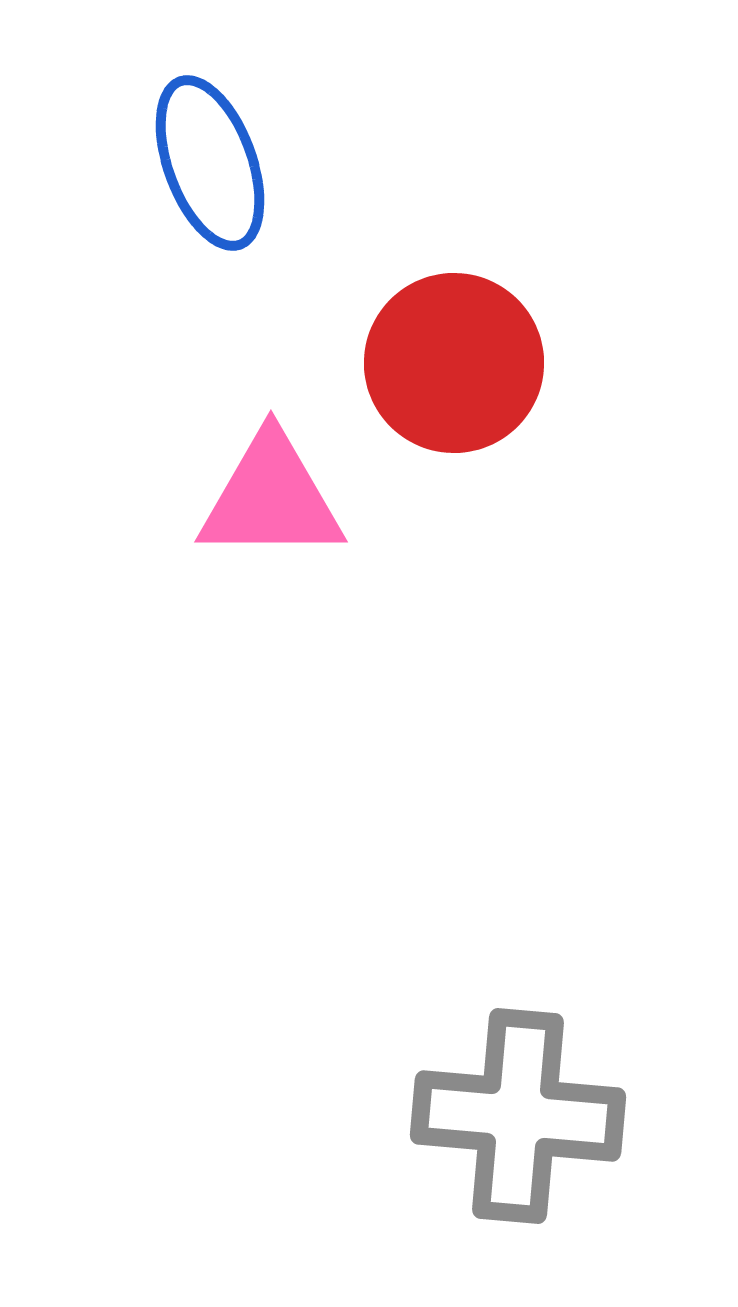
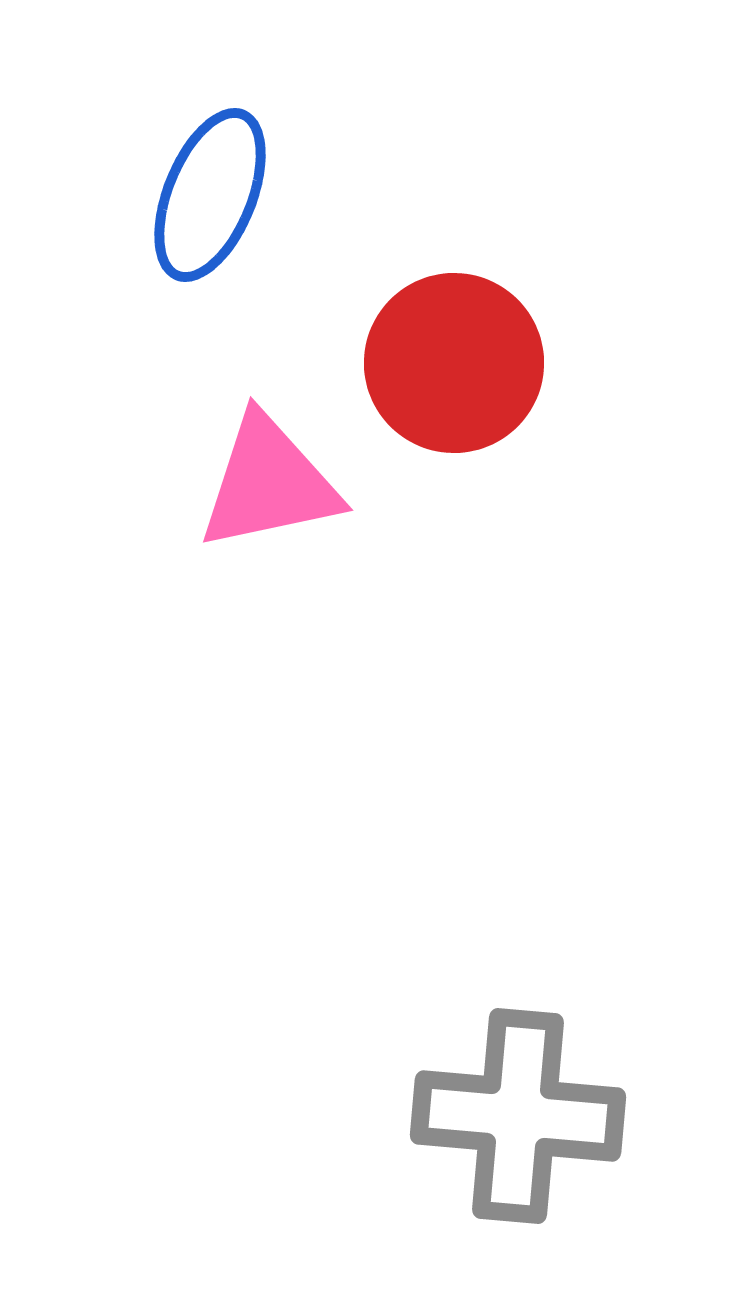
blue ellipse: moved 32 px down; rotated 42 degrees clockwise
pink triangle: moved 2 px left, 15 px up; rotated 12 degrees counterclockwise
